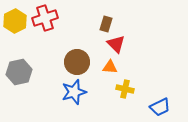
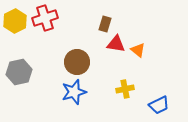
brown rectangle: moved 1 px left
red triangle: rotated 36 degrees counterclockwise
orange triangle: moved 28 px right, 17 px up; rotated 35 degrees clockwise
yellow cross: rotated 24 degrees counterclockwise
blue trapezoid: moved 1 px left, 2 px up
